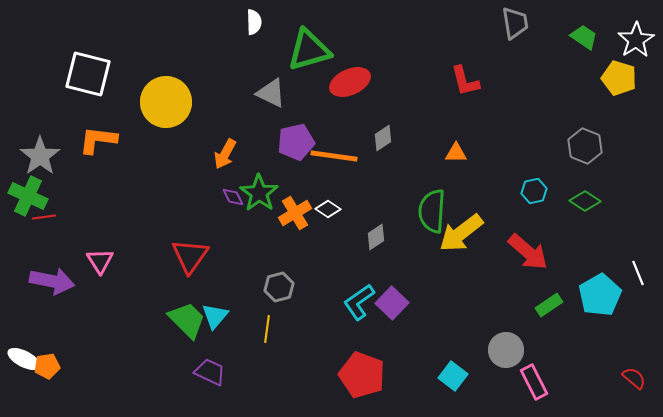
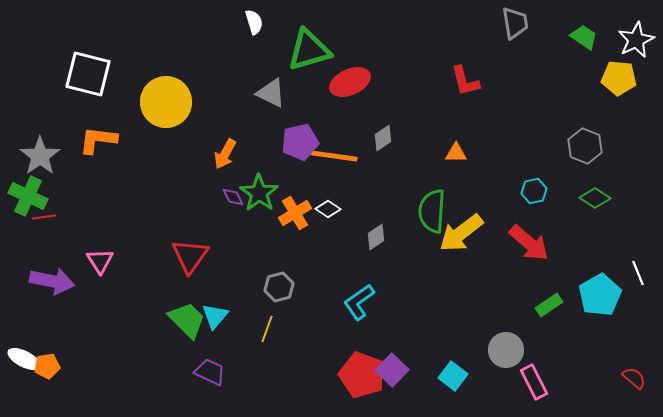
white semicircle at (254, 22): rotated 15 degrees counterclockwise
white star at (636, 40): rotated 6 degrees clockwise
yellow pentagon at (619, 78): rotated 12 degrees counterclockwise
purple pentagon at (296, 142): moved 4 px right
green diamond at (585, 201): moved 10 px right, 3 px up
red arrow at (528, 252): moved 1 px right, 9 px up
purple square at (392, 303): moved 67 px down
yellow line at (267, 329): rotated 12 degrees clockwise
